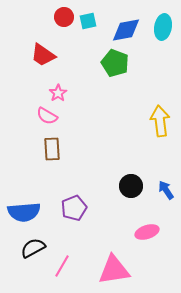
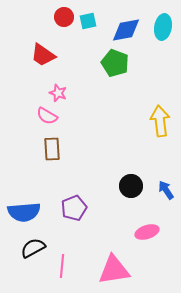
pink star: rotated 18 degrees counterclockwise
pink line: rotated 25 degrees counterclockwise
